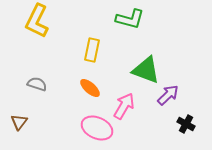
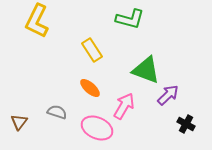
yellow rectangle: rotated 45 degrees counterclockwise
gray semicircle: moved 20 px right, 28 px down
